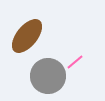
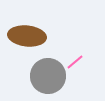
brown ellipse: rotated 57 degrees clockwise
